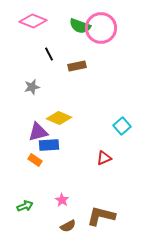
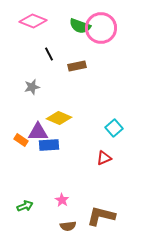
cyan square: moved 8 px left, 2 px down
purple triangle: rotated 15 degrees clockwise
orange rectangle: moved 14 px left, 20 px up
brown semicircle: rotated 21 degrees clockwise
